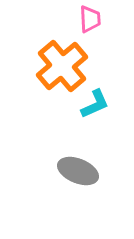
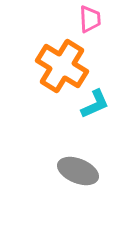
orange cross: rotated 18 degrees counterclockwise
